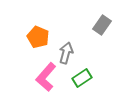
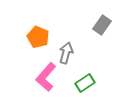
green rectangle: moved 3 px right, 5 px down
